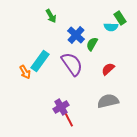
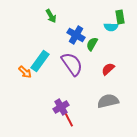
green rectangle: moved 1 px up; rotated 24 degrees clockwise
blue cross: rotated 12 degrees counterclockwise
orange arrow: rotated 16 degrees counterclockwise
